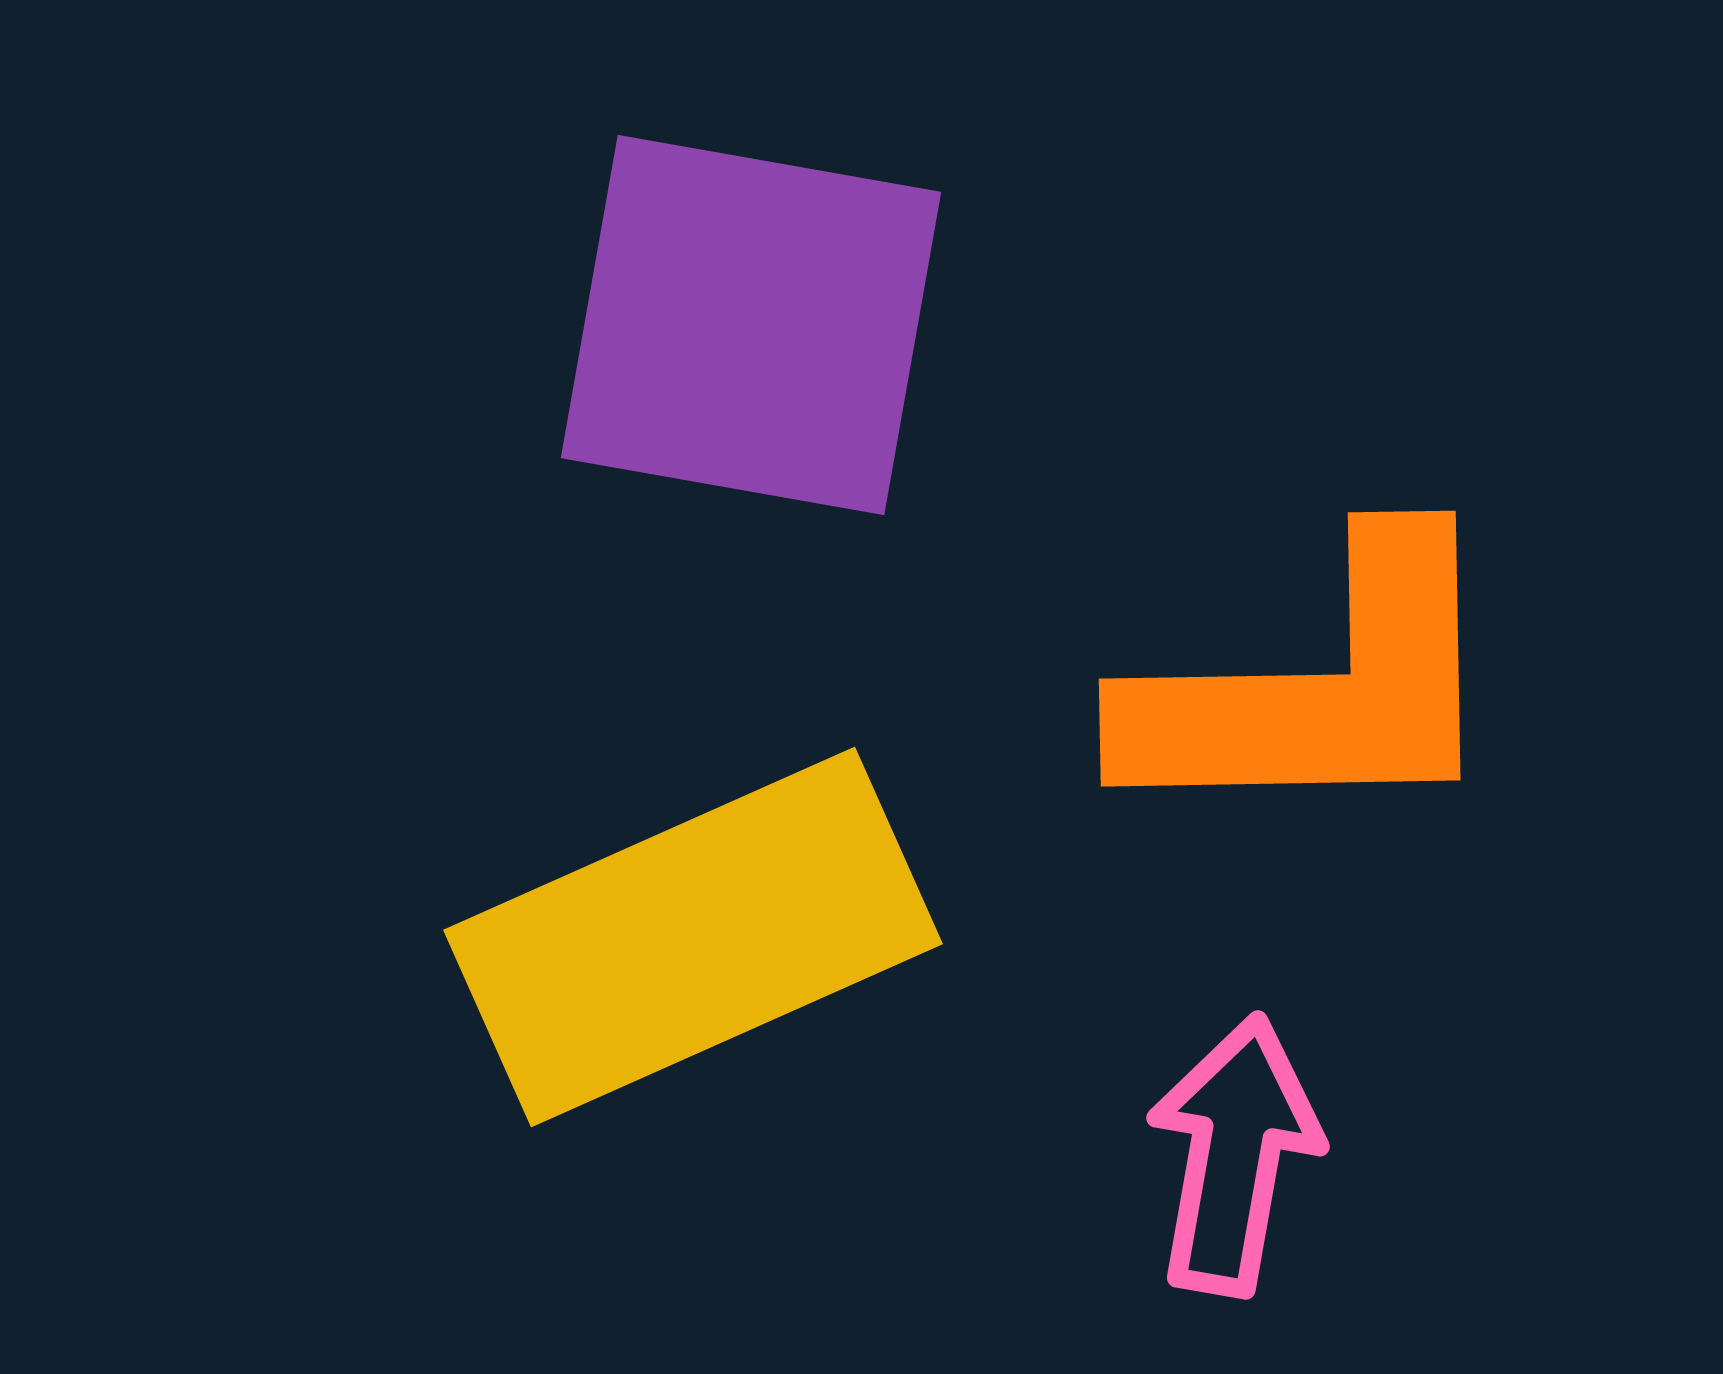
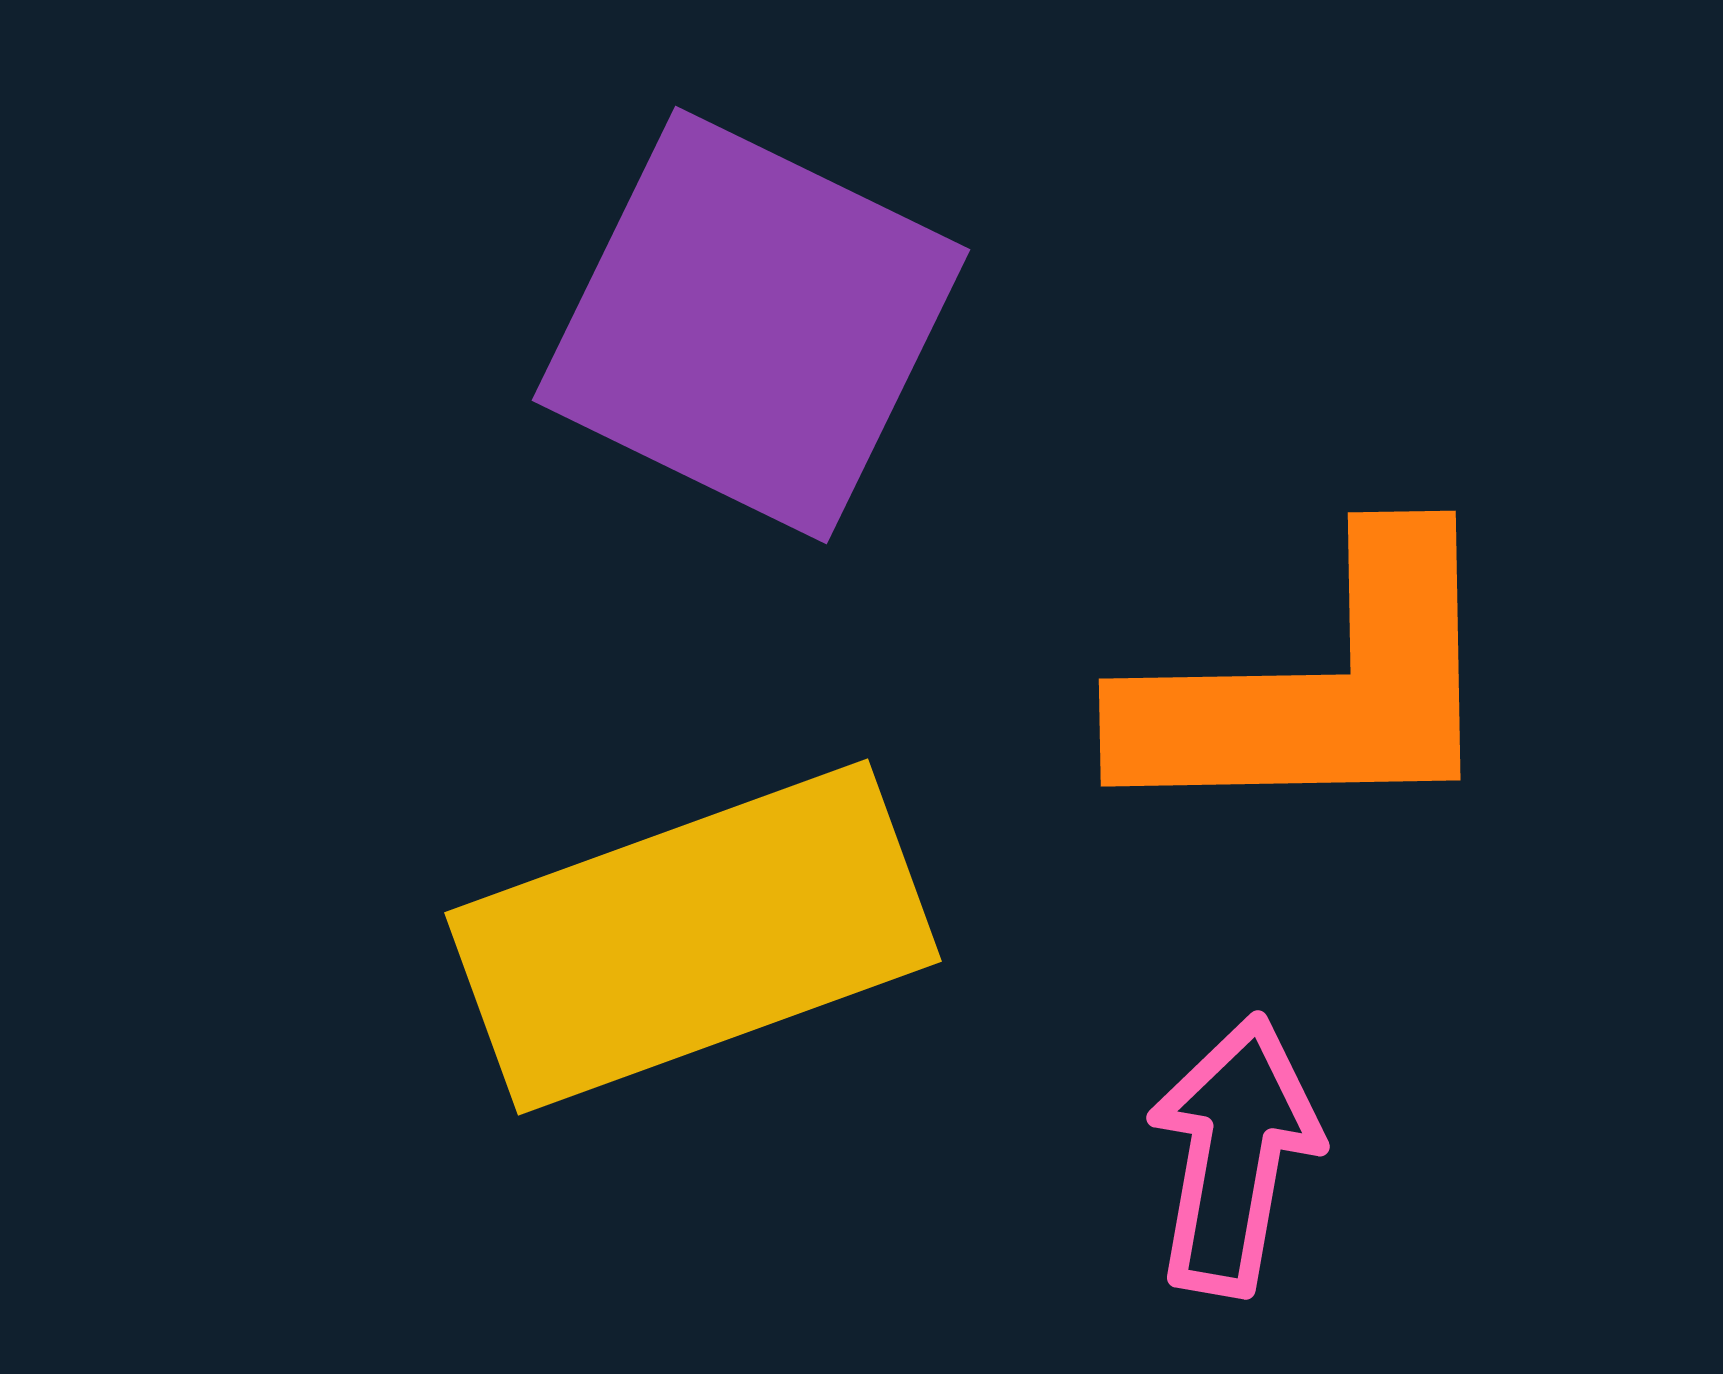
purple square: rotated 16 degrees clockwise
yellow rectangle: rotated 4 degrees clockwise
